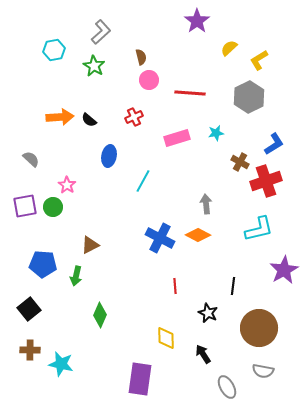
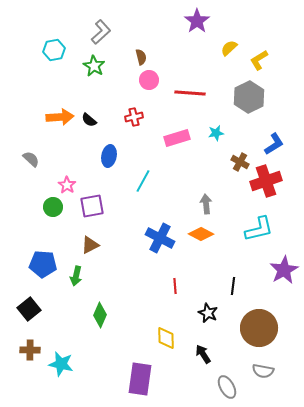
red cross at (134, 117): rotated 12 degrees clockwise
purple square at (25, 206): moved 67 px right
orange diamond at (198, 235): moved 3 px right, 1 px up
